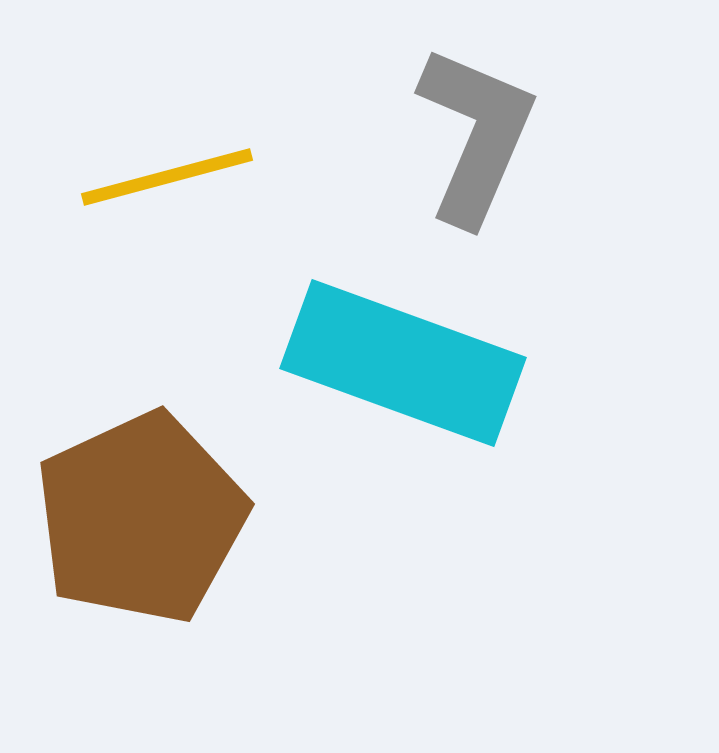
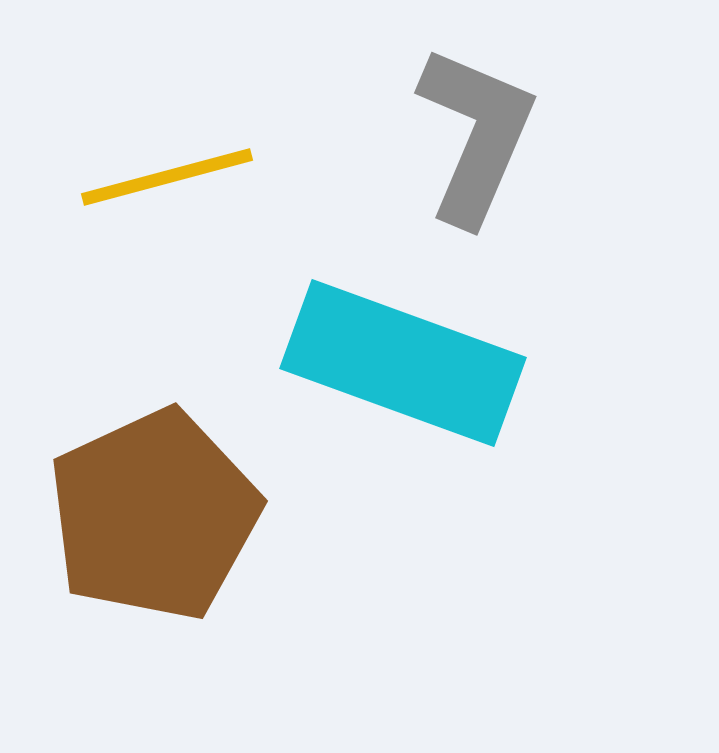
brown pentagon: moved 13 px right, 3 px up
